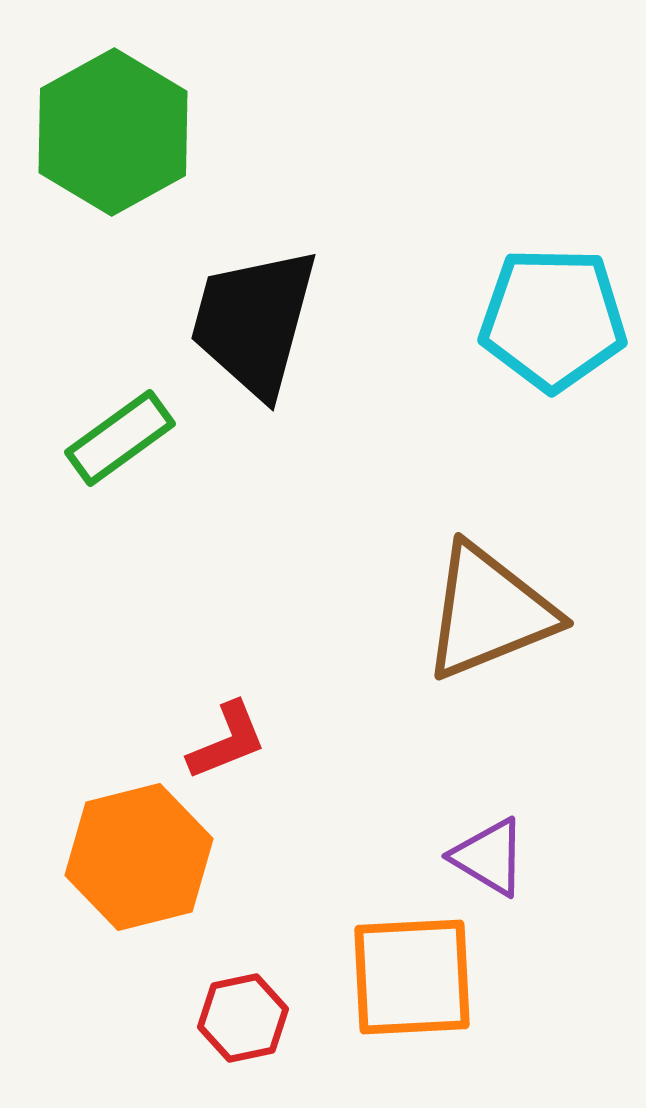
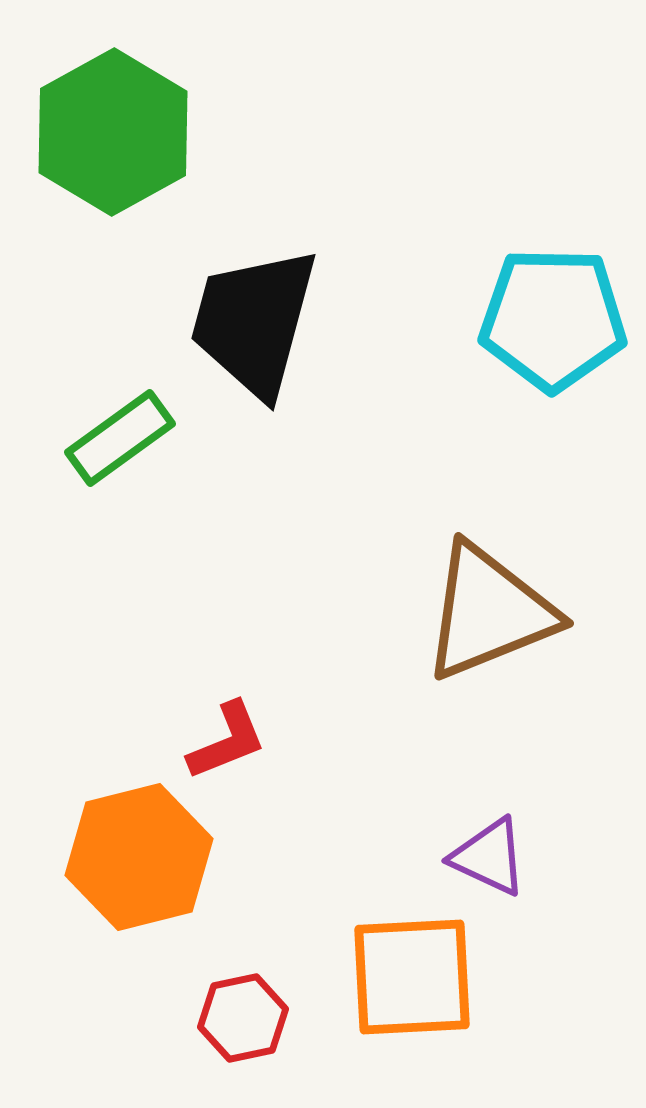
purple triangle: rotated 6 degrees counterclockwise
